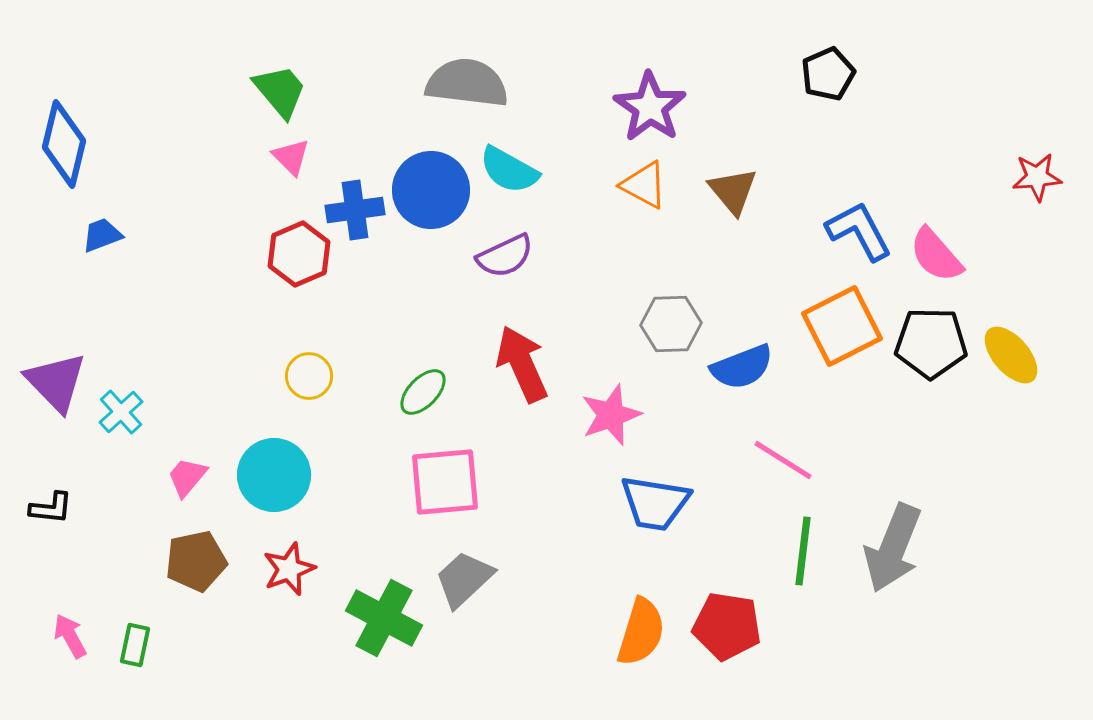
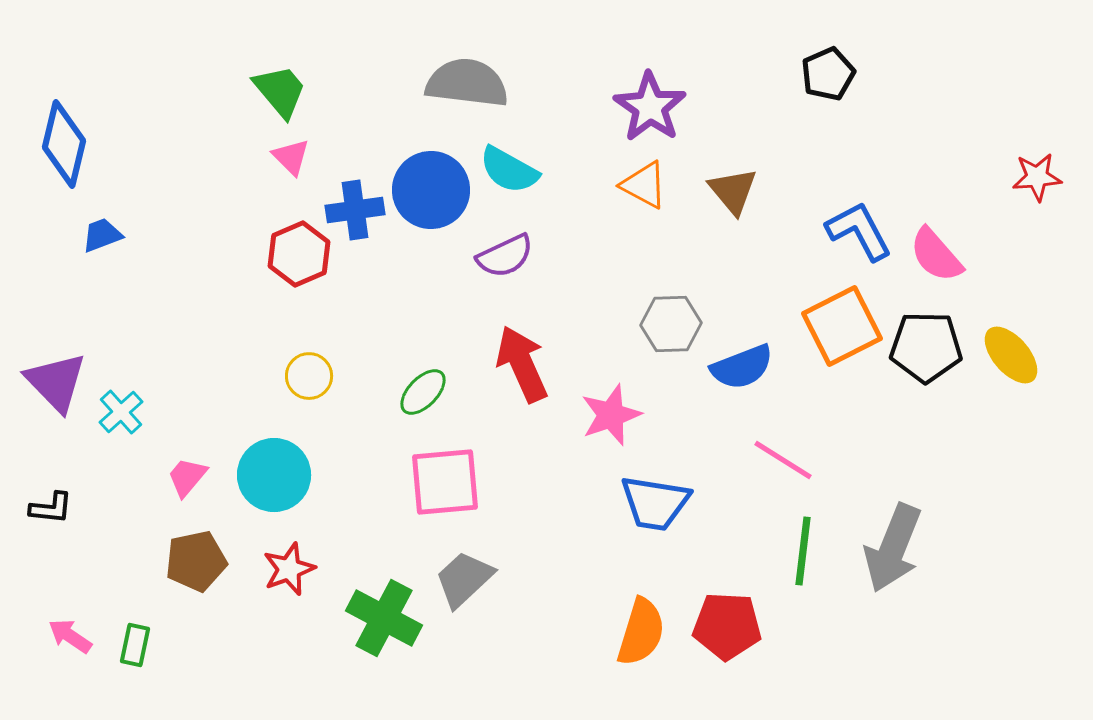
black pentagon at (931, 343): moved 5 px left, 4 px down
red pentagon at (727, 626): rotated 6 degrees counterclockwise
pink arrow at (70, 636): rotated 27 degrees counterclockwise
